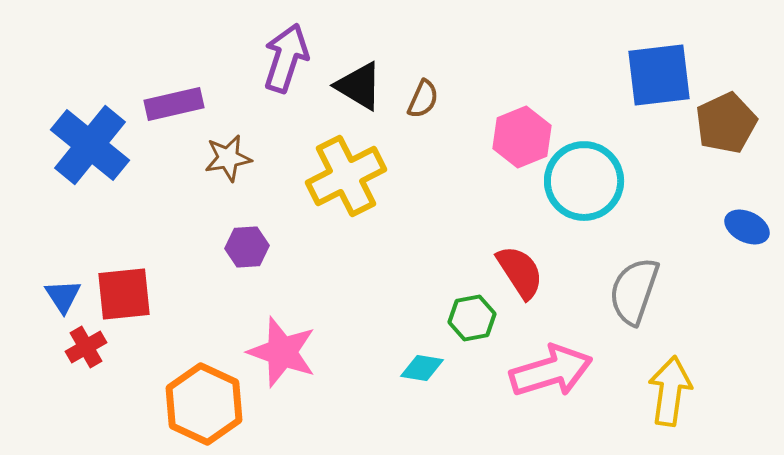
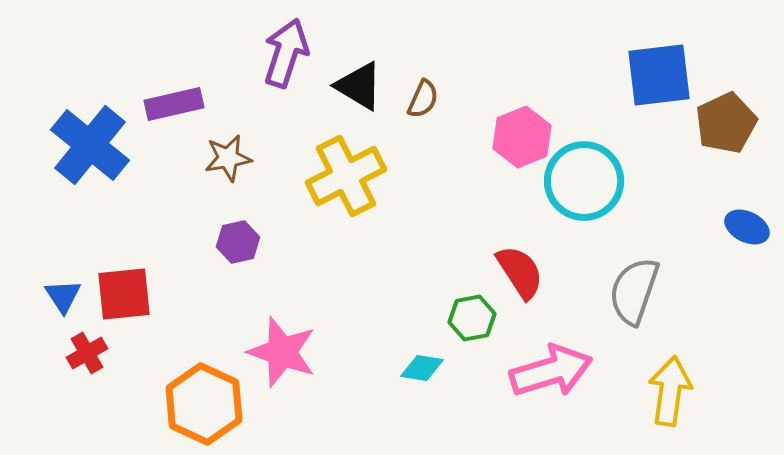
purple arrow: moved 5 px up
purple hexagon: moved 9 px left, 5 px up; rotated 9 degrees counterclockwise
red cross: moved 1 px right, 6 px down
